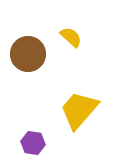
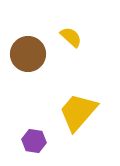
yellow trapezoid: moved 1 px left, 2 px down
purple hexagon: moved 1 px right, 2 px up
